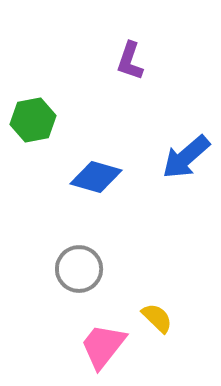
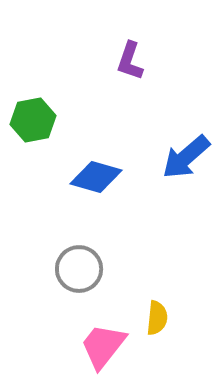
yellow semicircle: rotated 52 degrees clockwise
